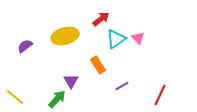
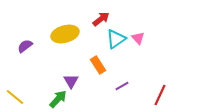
yellow ellipse: moved 2 px up
green arrow: moved 1 px right
